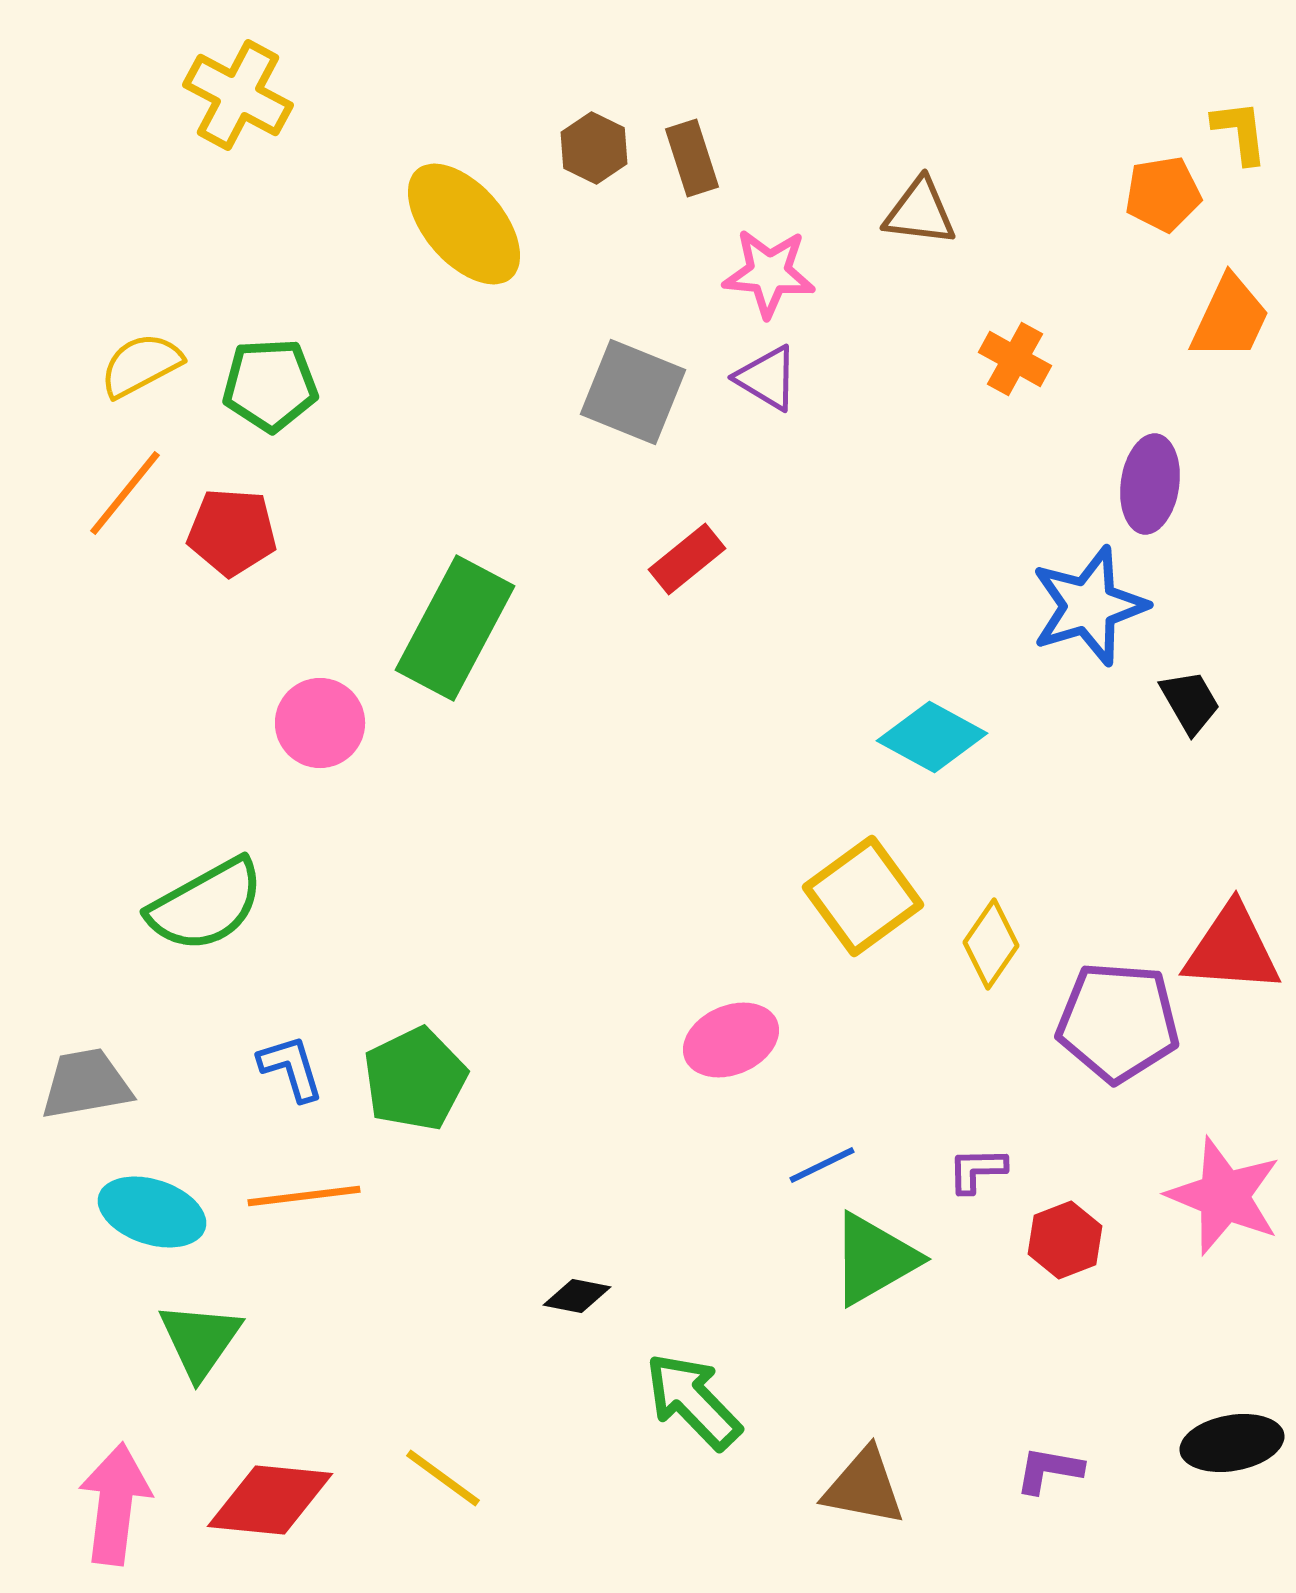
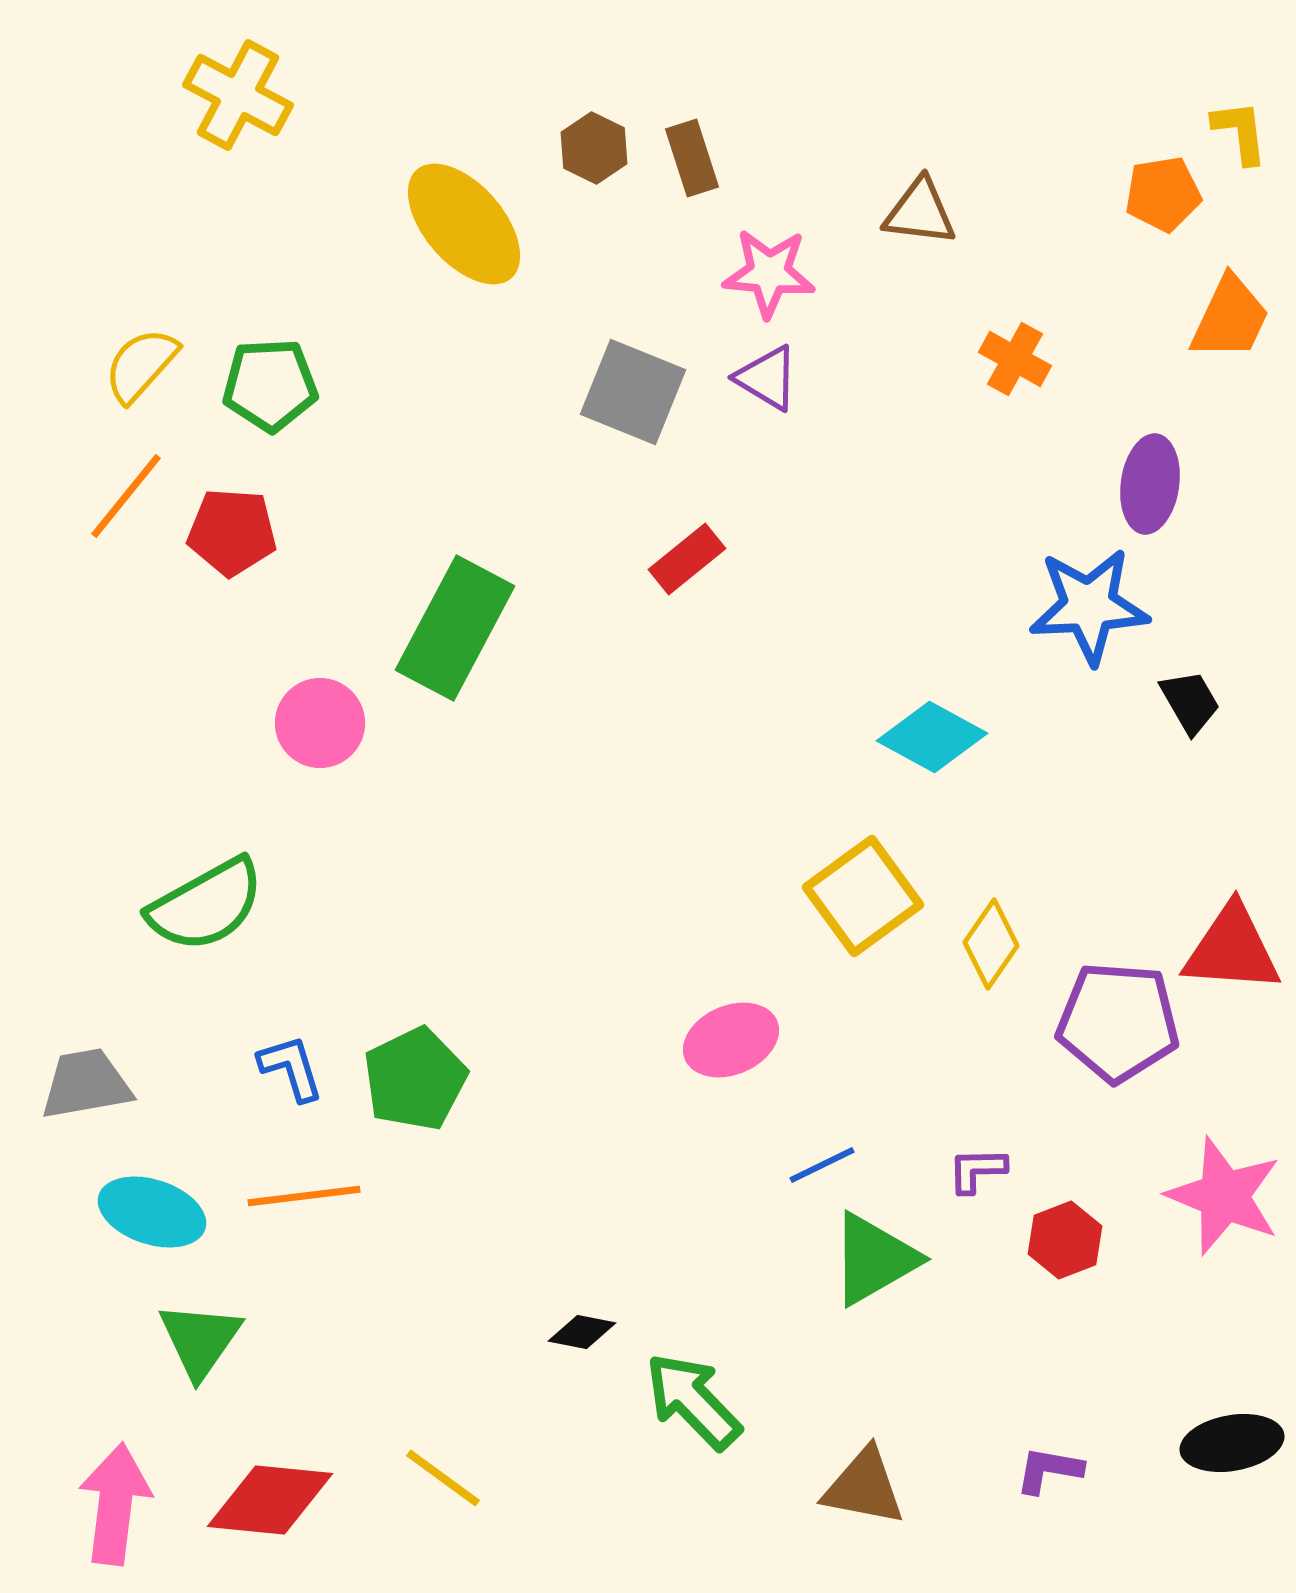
yellow semicircle at (141, 365): rotated 20 degrees counterclockwise
orange line at (125, 493): moved 1 px right, 3 px down
blue star at (1089, 606): rotated 14 degrees clockwise
black diamond at (577, 1296): moved 5 px right, 36 px down
